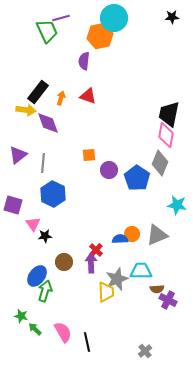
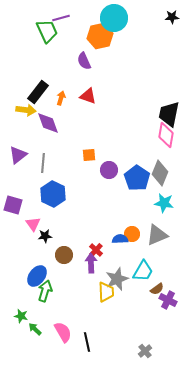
purple semicircle at (84, 61): rotated 30 degrees counterclockwise
gray diamond at (160, 163): moved 10 px down
cyan star at (177, 205): moved 13 px left, 2 px up
brown circle at (64, 262): moved 7 px up
cyan trapezoid at (141, 271): moved 2 px right; rotated 120 degrees clockwise
brown semicircle at (157, 289): rotated 32 degrees counterclockwise
